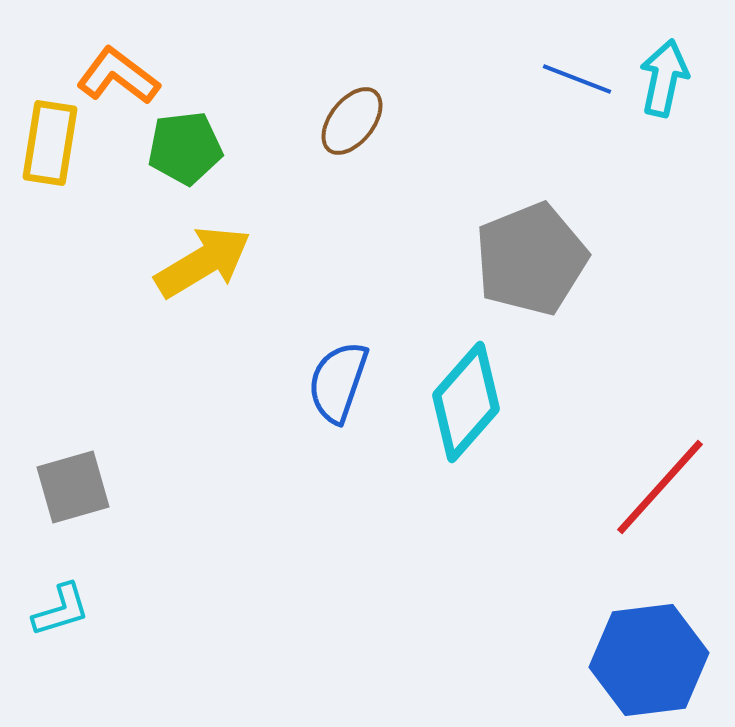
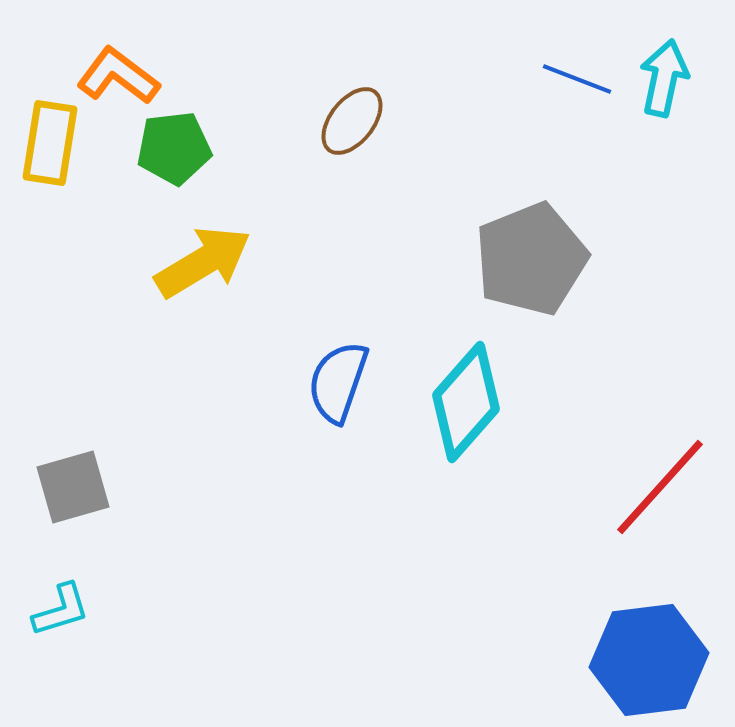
green pentagon: moved 11 px left
